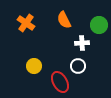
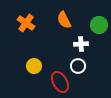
white cross: moved 1 px left, 1 px down
